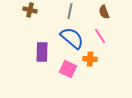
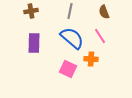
brown cross: moved 1 px right, 1 px down; rotated 24 degrees counterclockwise
purple rectangle: moved 8 px left, 9 px up
orange cross: moved 1 px right
